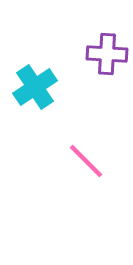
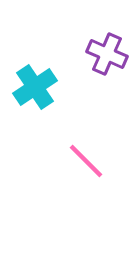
purple cross: rotated 21 degrees clockwise
